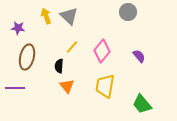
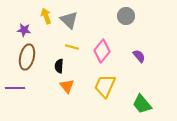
gray circle: moved 2 px left, 4 px down
gray triangle: moved 4 px down
purple star: moved 6 px right, 2 px down
yellow line: rotated 64 degrees clockwise
yellow trapezoid: rotated 15 degrees clockwise
